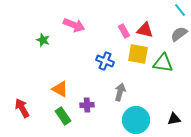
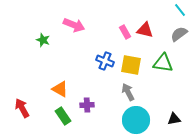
pink rectangle: moved 1 px right, 1 px down
yellow square: moved 7 px left, 11 px down
gray arrow: moved 8 px right; rotated 42 degrees counterclockwise
